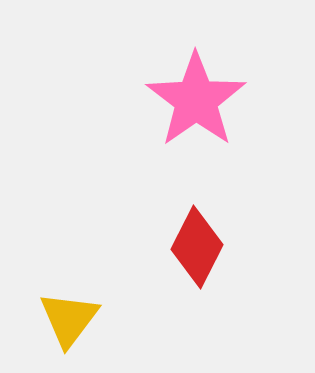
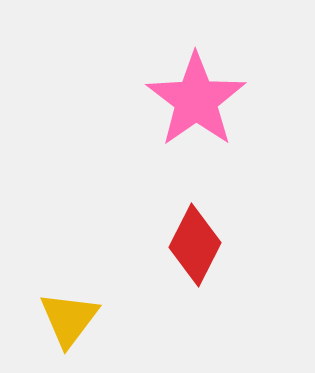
red diamond: moved 2 px left, 2 px up
